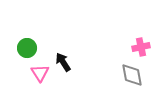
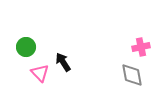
green circle: moved 1 px left, 1 px up
pink triangle: rotated 12 degrees counterclockwise
